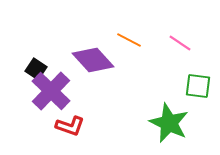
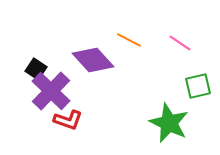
green square: rotated 20 degrees counterclockwise
red L-shape: moved 2 px left, 6 px up
